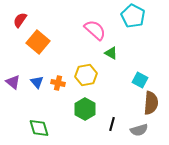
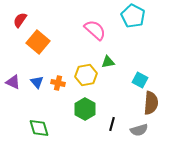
green triangle: moved 3 px left, 9 px down; rotated 40 degrees counterclockwise
purple triangle: rotated 14 degrees counterclockwise
